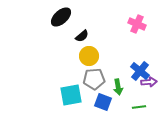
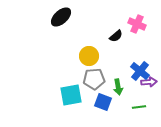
black semicircle: moved 34 px right
